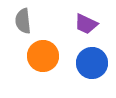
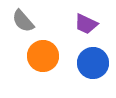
gray semicircle: rotated 35 degrees counterclockwise
blue circle: moved 1 px right
